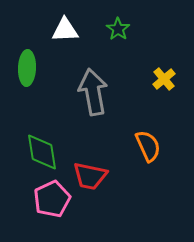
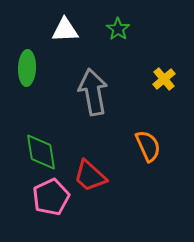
green diamond: moved 1 px left
red trapezoid: rotated 30 degrees clockwise
pink pentagon: moved 1 px left, 2 px up
